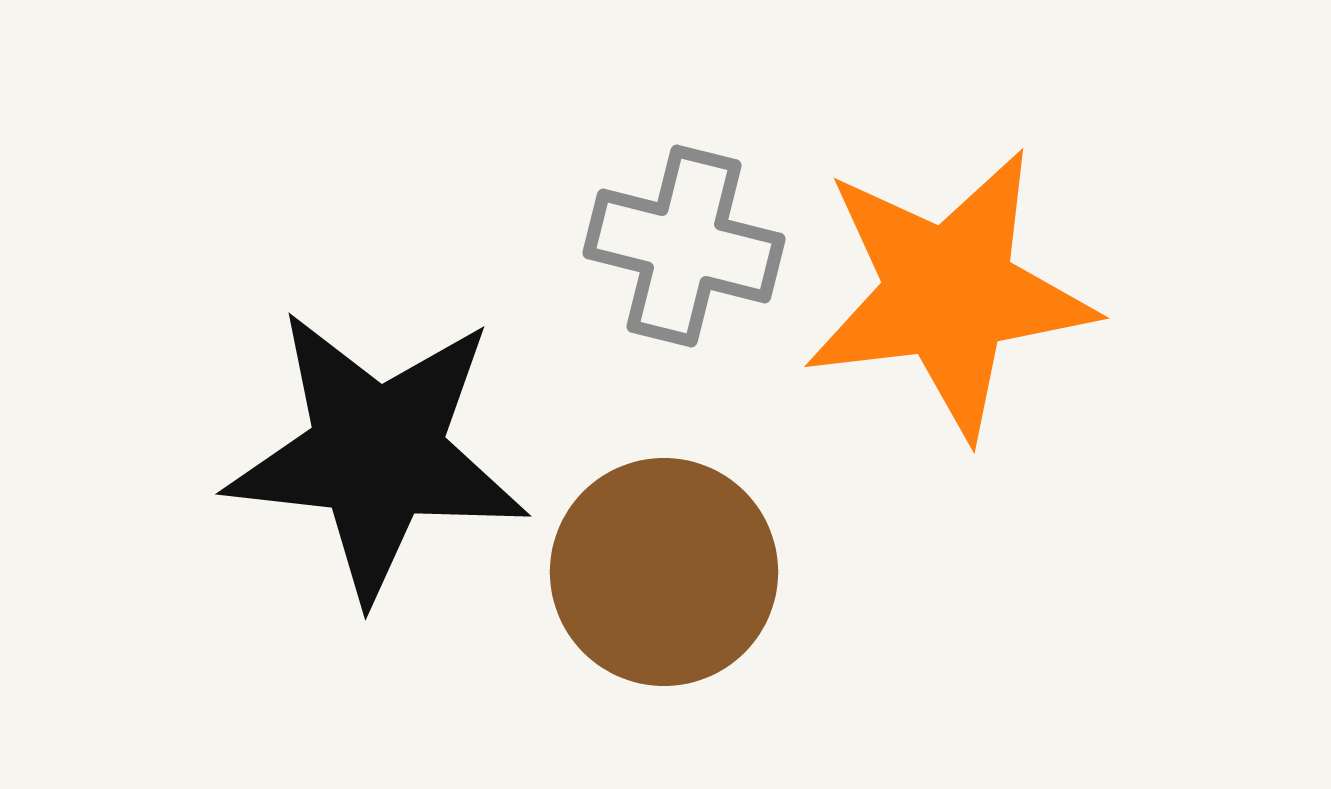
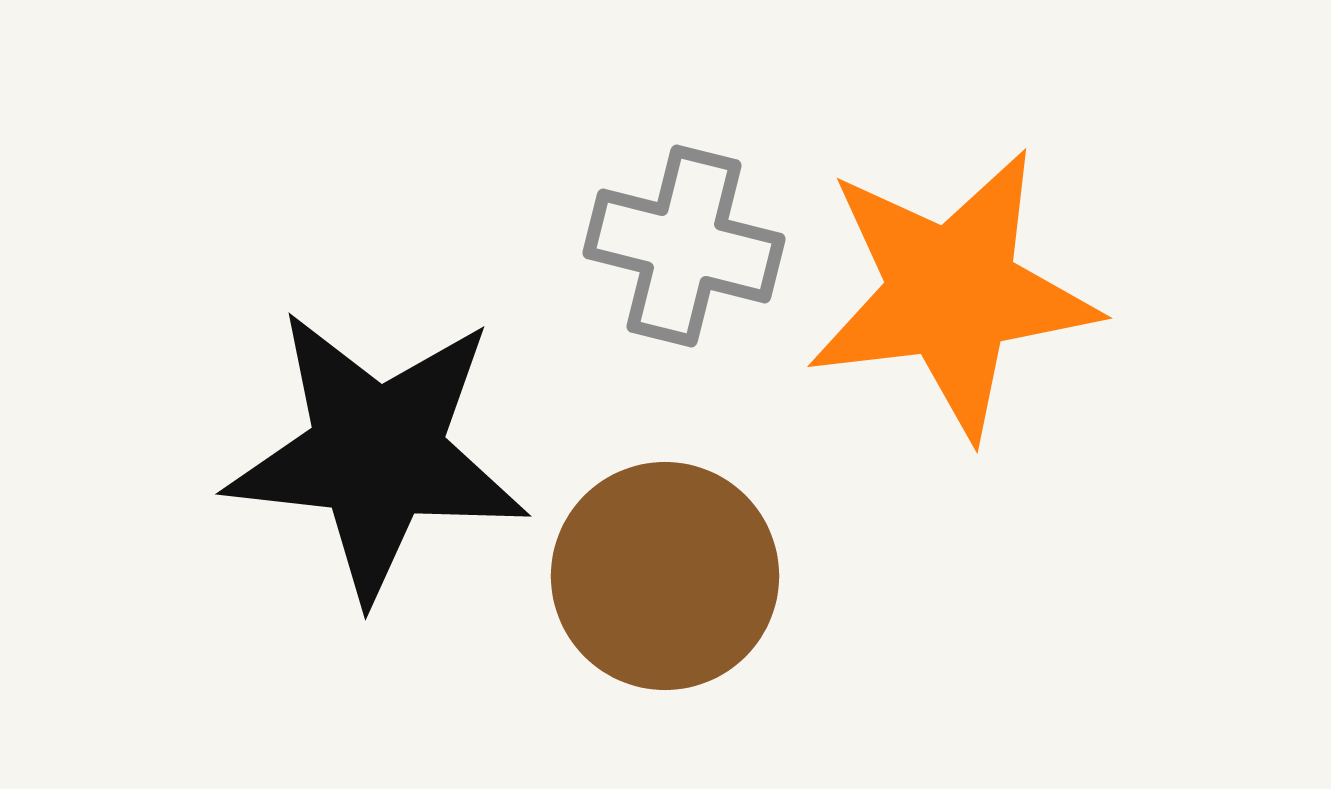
orange star: moved 3 px right
brown circle: moved 1 px right, 4 px down
